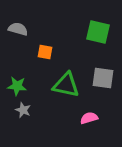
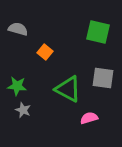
orange square: rotated 28 degrees clockwise
green triangle: moved 2 px right, 4 px down; rotated 16 degrees clockwise
